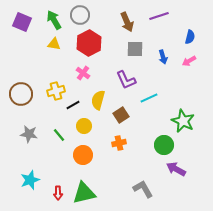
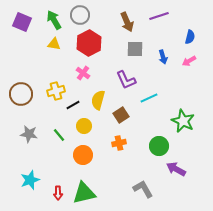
green circle: moved 5 px left, 1 px down
